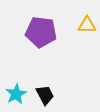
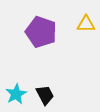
yellow triangle: moved 1 px left, 1 px up
purple pentagon: rotated 12 degrees clockwise
